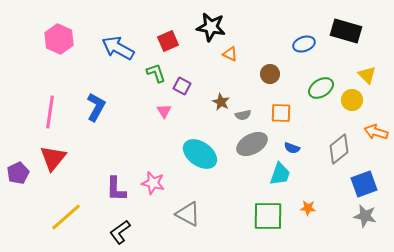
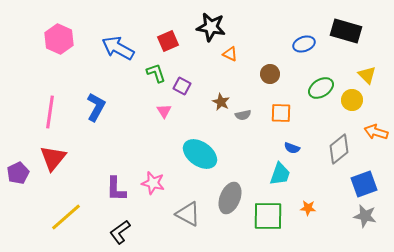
gray ellipse: moved 22 px left, 54 px down; rotated 40 degrees counterclockwise
